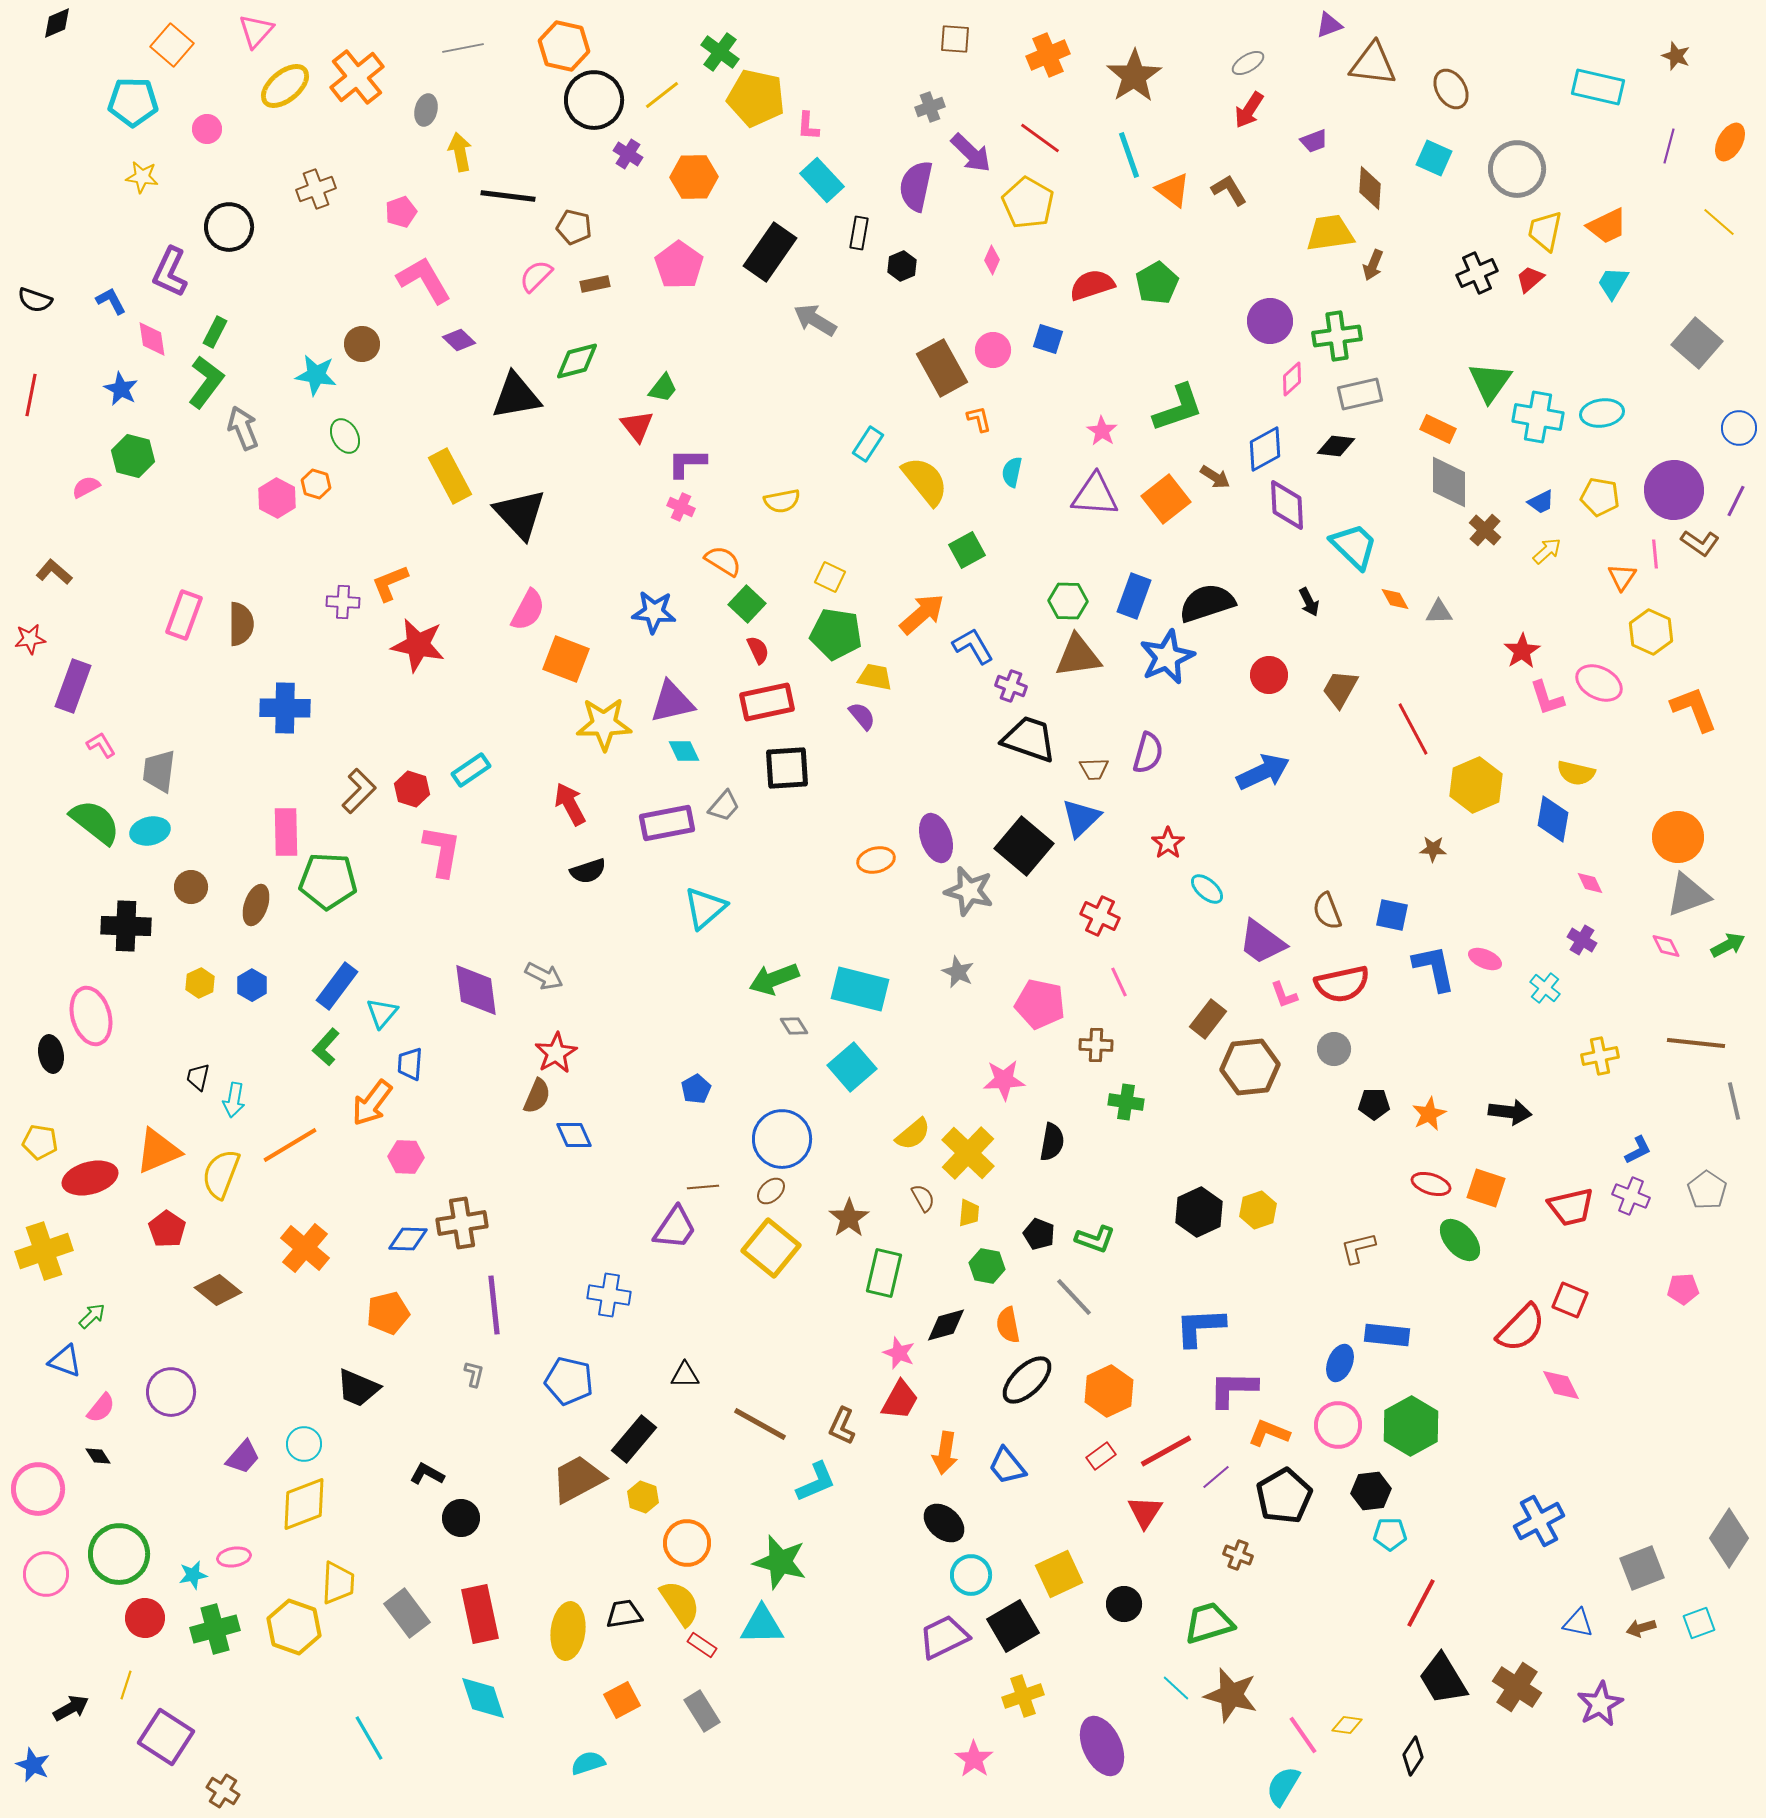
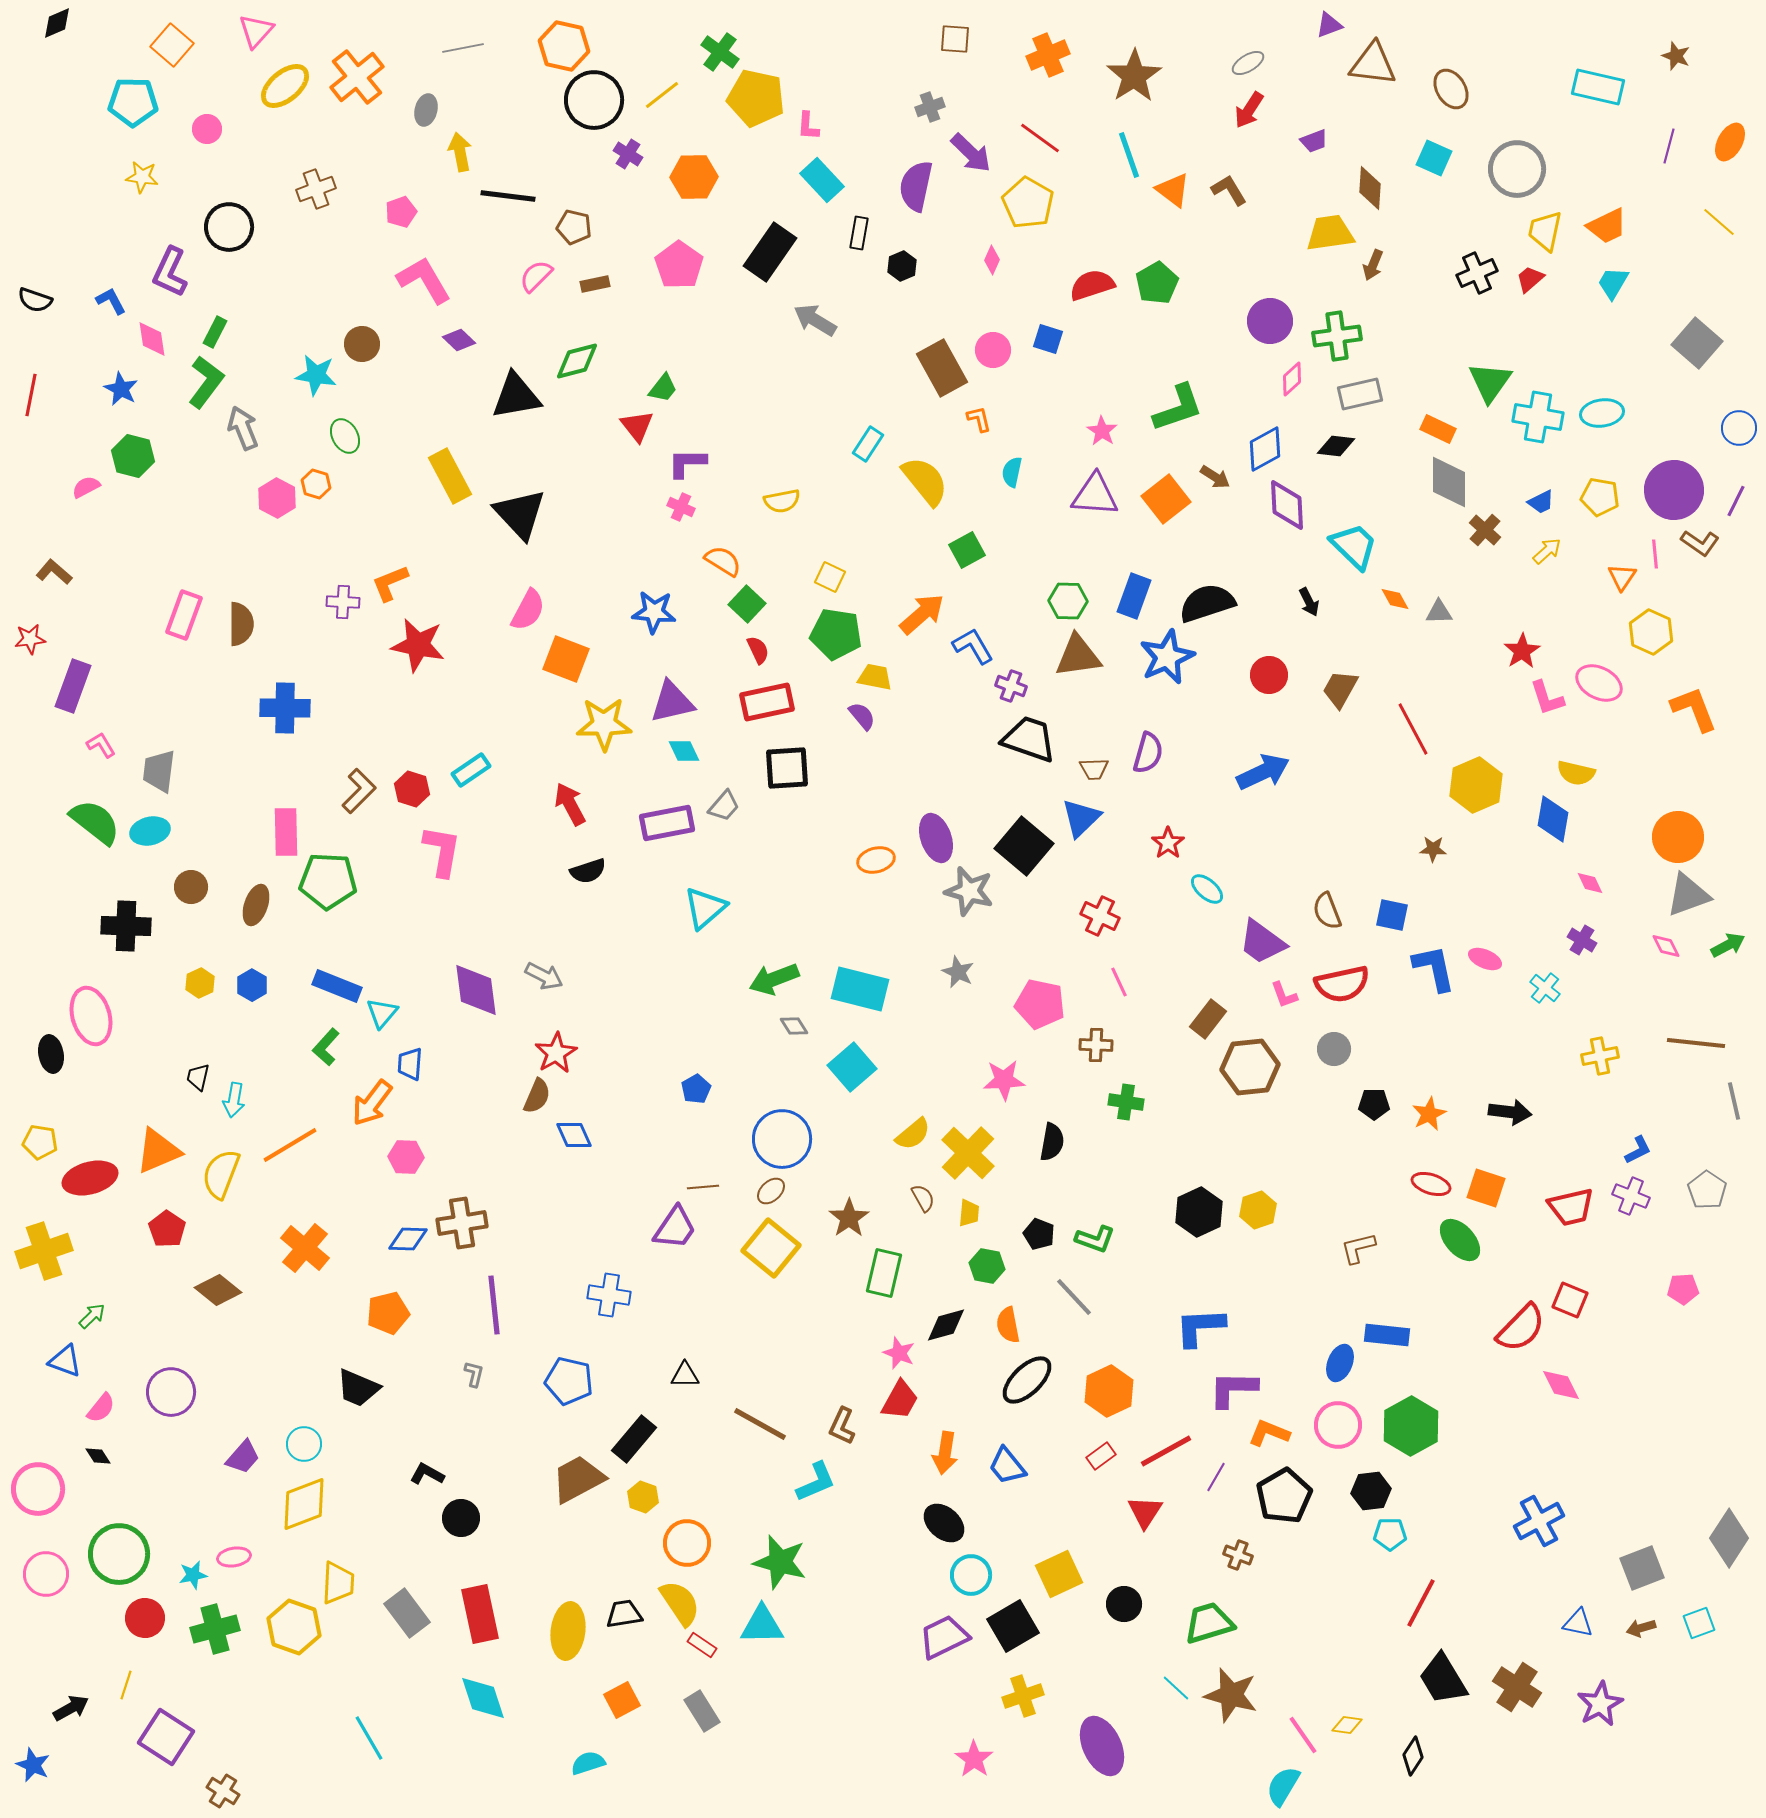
blue rectangle at (337, 986): rotated 75 degrees clockwise
purple line at (1216, 1477): rotated 20 degrees counterclockwise
